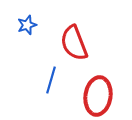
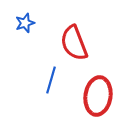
blue star: moved 2 px left, 2 px up
